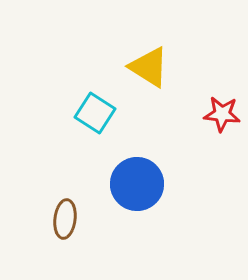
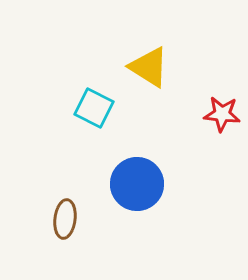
cyan square: moved 1 px left, 5 px up; rotated 6 degrees counterclockwise
